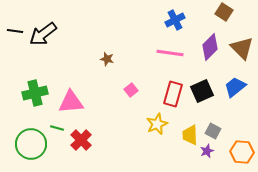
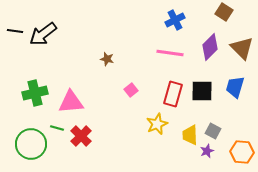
blue trapezoid: rotated 35 degrees counterclockwise
black square: rotated 25 degrees clockwise
red cross: moved 4 px up
